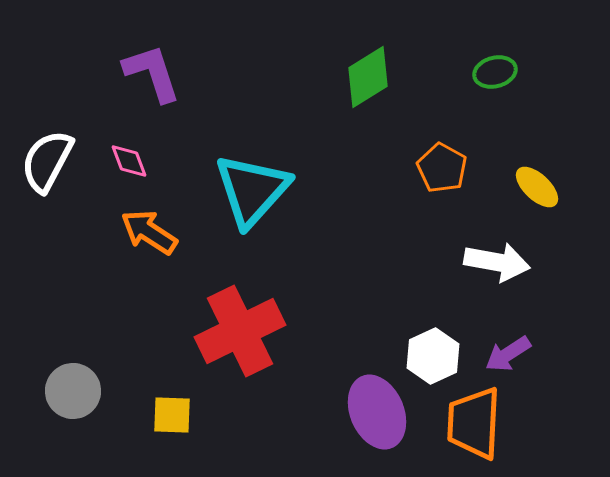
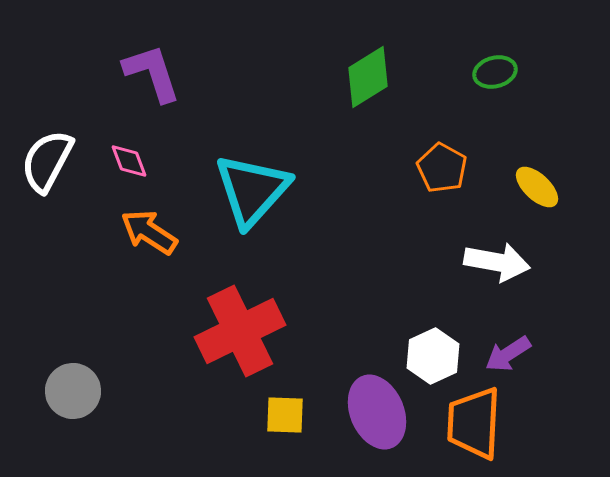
yellow square: moved 113 px right
